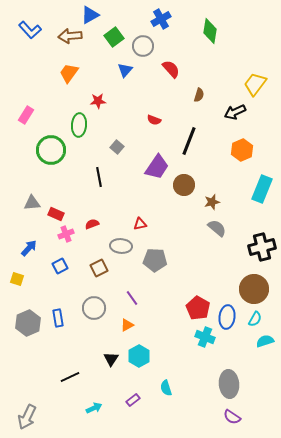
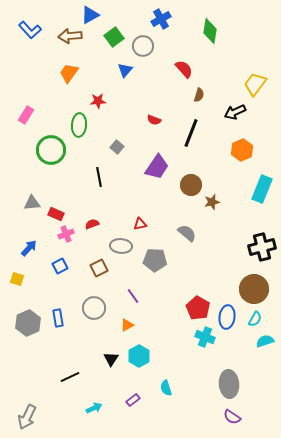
red semicircle at (171, 69): moved 13 px right
black line at (189, 141): moved 2 px right, 8 px up
brown circle at (184, 185): moved 7 px right
gray semicircle at (217, 228): moved 30 px left, 5 px down
purple line at (132, 298): moved 1 px right, 2 px up
